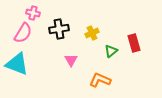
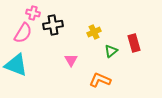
black cross: moved 6 px left, 4 px up
yellow cross: moved 2 px right, 1 px up
cyan triangle: moved 1 px left, 1 px down
